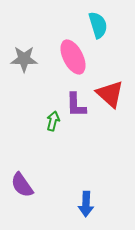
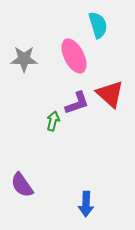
pink ellipse: moved 1 px right, 1 px up
purple L-shape: moved 1 px right, 2 px up; rotated 108 degrees counterclockwise
